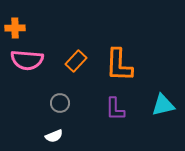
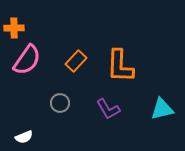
orange cross: moved 1 px left
pink semicircle: rotated 60 degrees counterclockwise
orange L-shape: moved 1 px right, 1 px down
cyan triangle: moved 1 px left, 4 px down
purple L-shape: moved 7 px left; rotated 30 degrees counterclockwise
white semicircle: moved 30 px left, 1 px down
